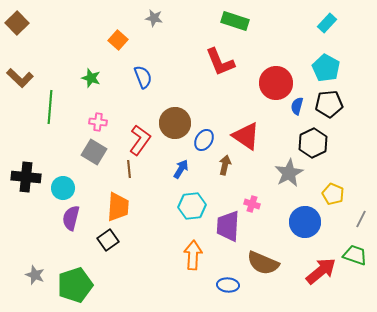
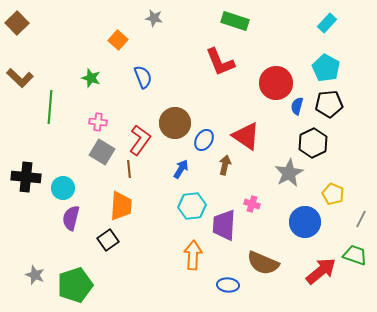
gray square at (94, 152): moved 8 px right
orange trapezoid at (118, 207): moved 3 px right, 1 px up
purple trapezoid at (228, 226): moved 4 px left, 1 px up
